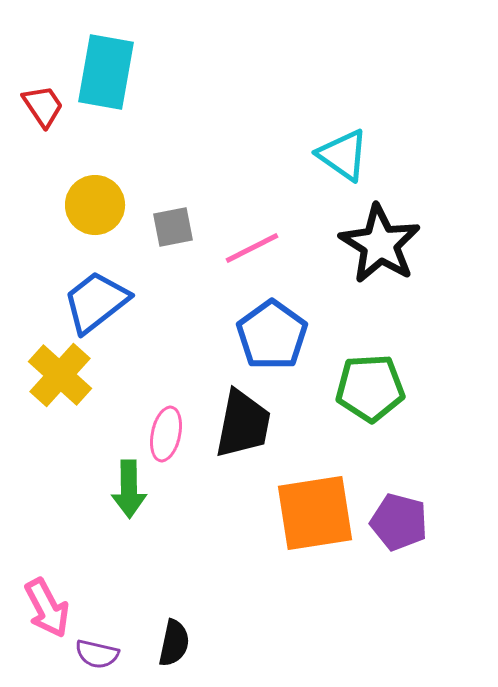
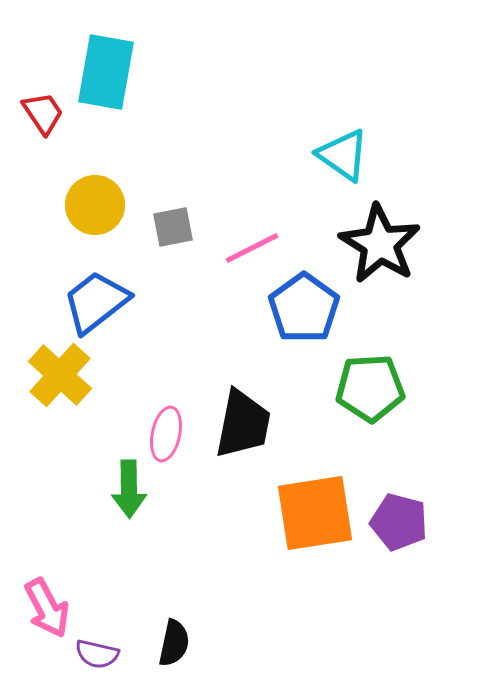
red trapezoid: moved 7 px down
blue pentagon: moved 32 px right, 27 px up
